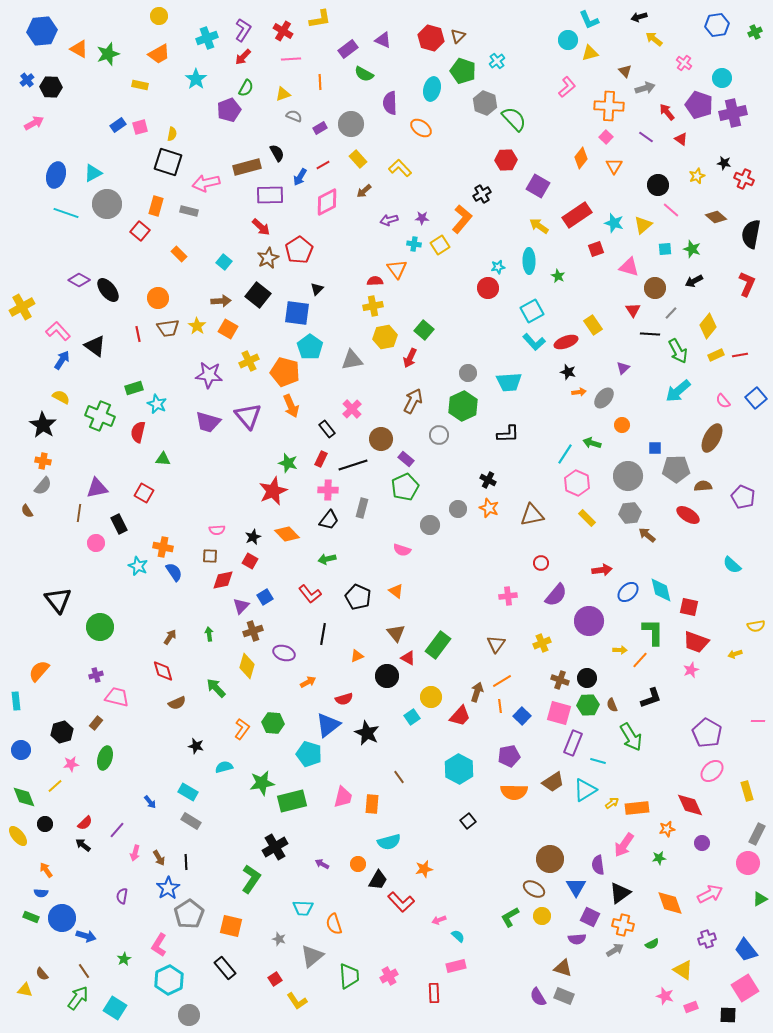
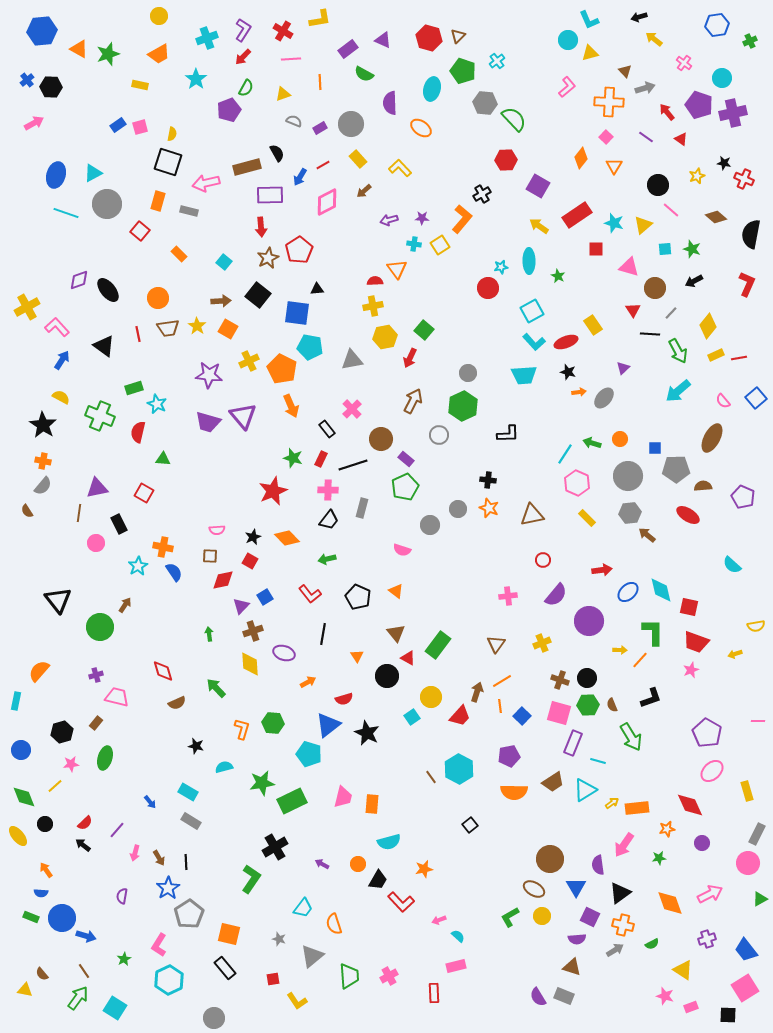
green cross at (755, 32): moved 5 px left, 9 px down
red hexagon at (431, 38): moved 2 px left
gray hexagon at (485, 103): rotated 15 degrees counterclockwise
orange cross at (609, 106): moved 4 px up
gray semicircle at (294, 116): moved 5 px down
orange rectangle at (156, 206): moved 2 px right, 5 px up
red arrow at (261, 227): rotated 42 degrees clockwise
red square at (596, 249): rotated 21 degrees clockwise
cyan star at (498, 267): moved 3 px right
purple diamond at (79, 280): rotated 50 degrees counterclockwise
black triangle at (317, 289): rotated 40 degrees clockwise
yellow cross at (22, 307): moved 5 px right
pink L-shape at (58, 331): moved 1 px left, 4 px up
black triangle at (95, 346): moved 9 px right
cyan pentagon at (310, 347): rotated 25 degrees counterclockwise
red line at (740, 355): moved 1 px left, 3 px down
orange pentagon at (285, 372): moved 3 px left, 3 px up; rotated 12 degrees clockwise
cyan trapezoid at (509, 382): moved 15 px right, 7 px up
purple triangle at (248, 416): moved 5 px left
orange circle at (622, 425): moved 2 px left, 14 px down
green star at (288, 463): moved 5 px right, 5 px up
black cross at (488, 480): rotated 21 degrees counterclockwise
orange diamond at (287, 534): moved 4 px down
red circle at (541, 563): moved 2 px right, 3 px up
cyan star at (138, 566): rotated 18 degrees clockwise
brown arrow at (170, 637): moved 45 px left, 32 px up
orange triangle at (357, 656): rotated 40 degrees counterclockwise
yellow diamond at (247, 666): moved 3 px right, 2 px up; rotated 20 degrees counterclockwise
cyan rectangle at (16, 701): rotated 18 degrees clockwise
orange L-shape at (242, 729): rotated 20 degrees counterclockwise
brown line at (399, 777): moved 32 px right
green rectangle at (292, 801): rotated 12 degrees counterclockwise
black square at (468, 821): moved 2 px right, 4 px down
cyan trapezoid at (303, 908): rotated 55 degrees counterclockwise
orange square at (231, 926): moved 2 px left, 8 px down
brown triangle at (563, 968): moved 9 px right, 1 px up
red square at (275, 979): moved 2 px left; rotated 24 degrees clockwise
gray circle at (189, 1015): moved 25 px right, 3 px down
